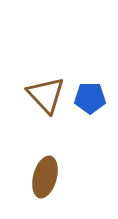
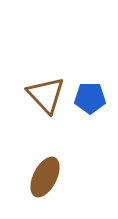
brown ellipse: rotated 12 degrees clockwise
